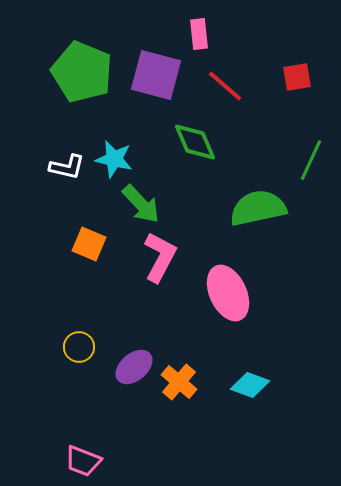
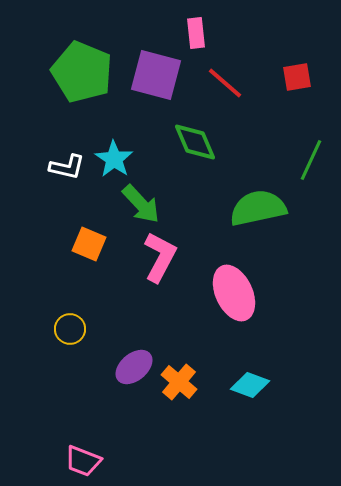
pink rectangle: moved 3 px left, 1 px up
red line: moved 3 px up
cyan star: rotated 21 degrees clockwise
pink ellipse: moved 6 px right
yellow circle: moved 9 px left, 18 px up
